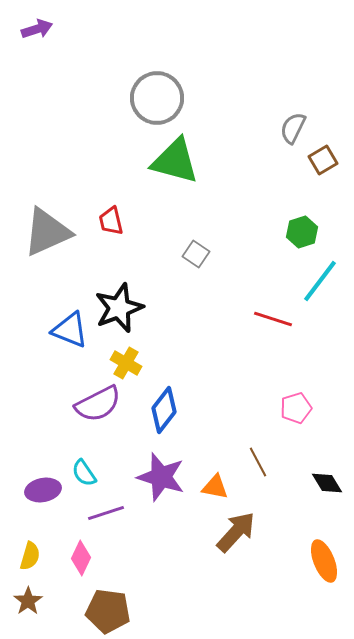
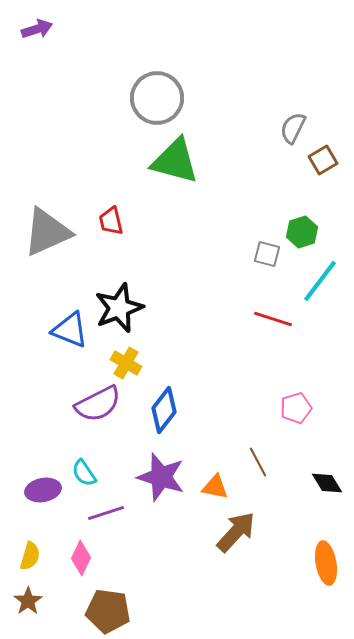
gray square: moved 71 px right; rotated 20 degrees counterclockwise
orange ellipse: moved 2 px right, 2 px down; rotated 12 degrees clockwise
